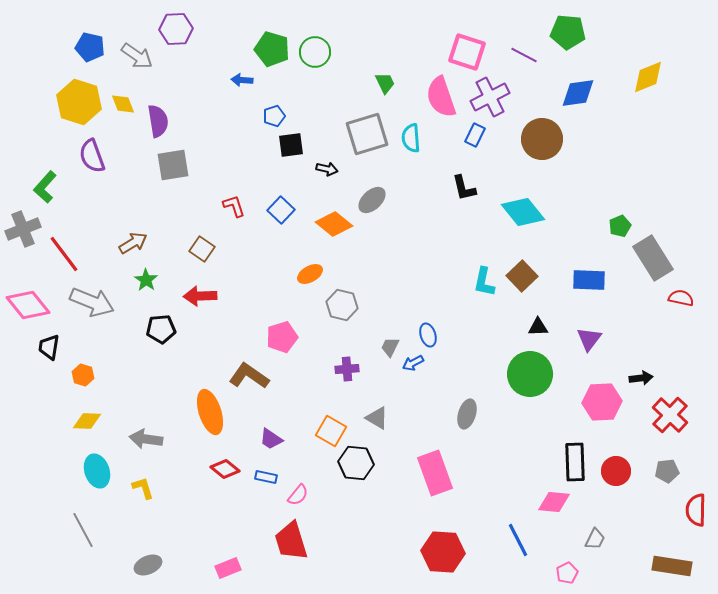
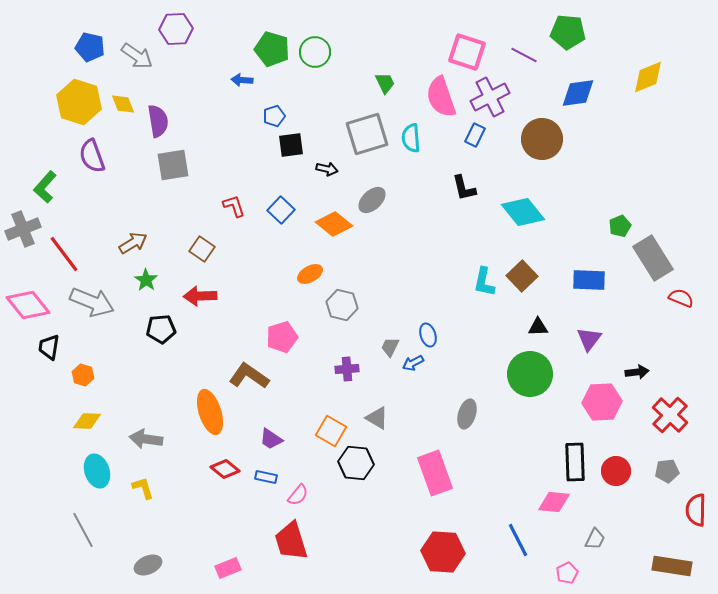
red semicircle at (681, 298): rotated 10 degrees clockwise
black arrow at (641, 378): moved 4 px left, 6 px up
